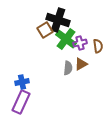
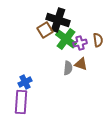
brown semicircle: moved 6 px up
brown triangle: rotated 48 degrees clockwise
blue cross: moved 3 px right; rotated 16 degrees counterclockwise
purple rectangle: rotated 20 degrees counterclockwise
